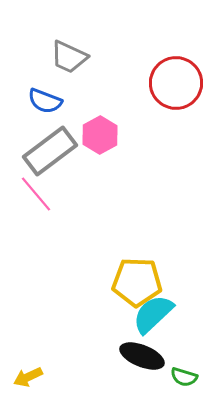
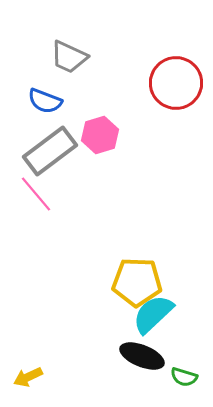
pink hexagon: rotated 12 degrees clockwise
